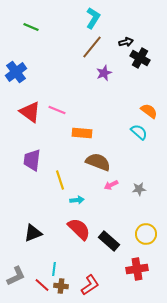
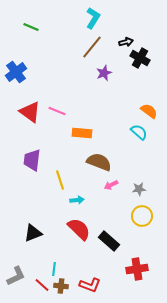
pink line: moved 1 px down
brown semicircle: moved 1 px right
yellow circle: moved 4 px left, 18 px up
red L-shape: rotated 55 degrees clockwise
